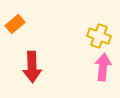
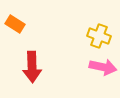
orange rectangle: rotated 72 degrees clockwise
pink arrow: rotated 96 degrees clockwise
